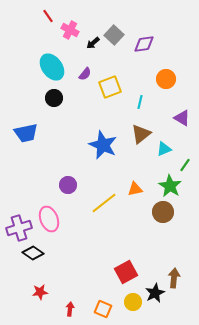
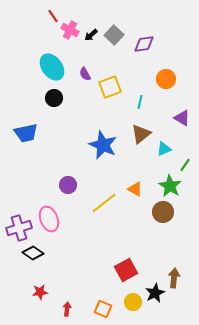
red line: moved 5 px right
black arrow: moved 2 px left, 8 px up
purple semicircle: rotated 112 degrees clockwise
orange triangle: rotated 42 degrees clockwise
red square: moved 2 px up
red arrow: moved 3 px left
